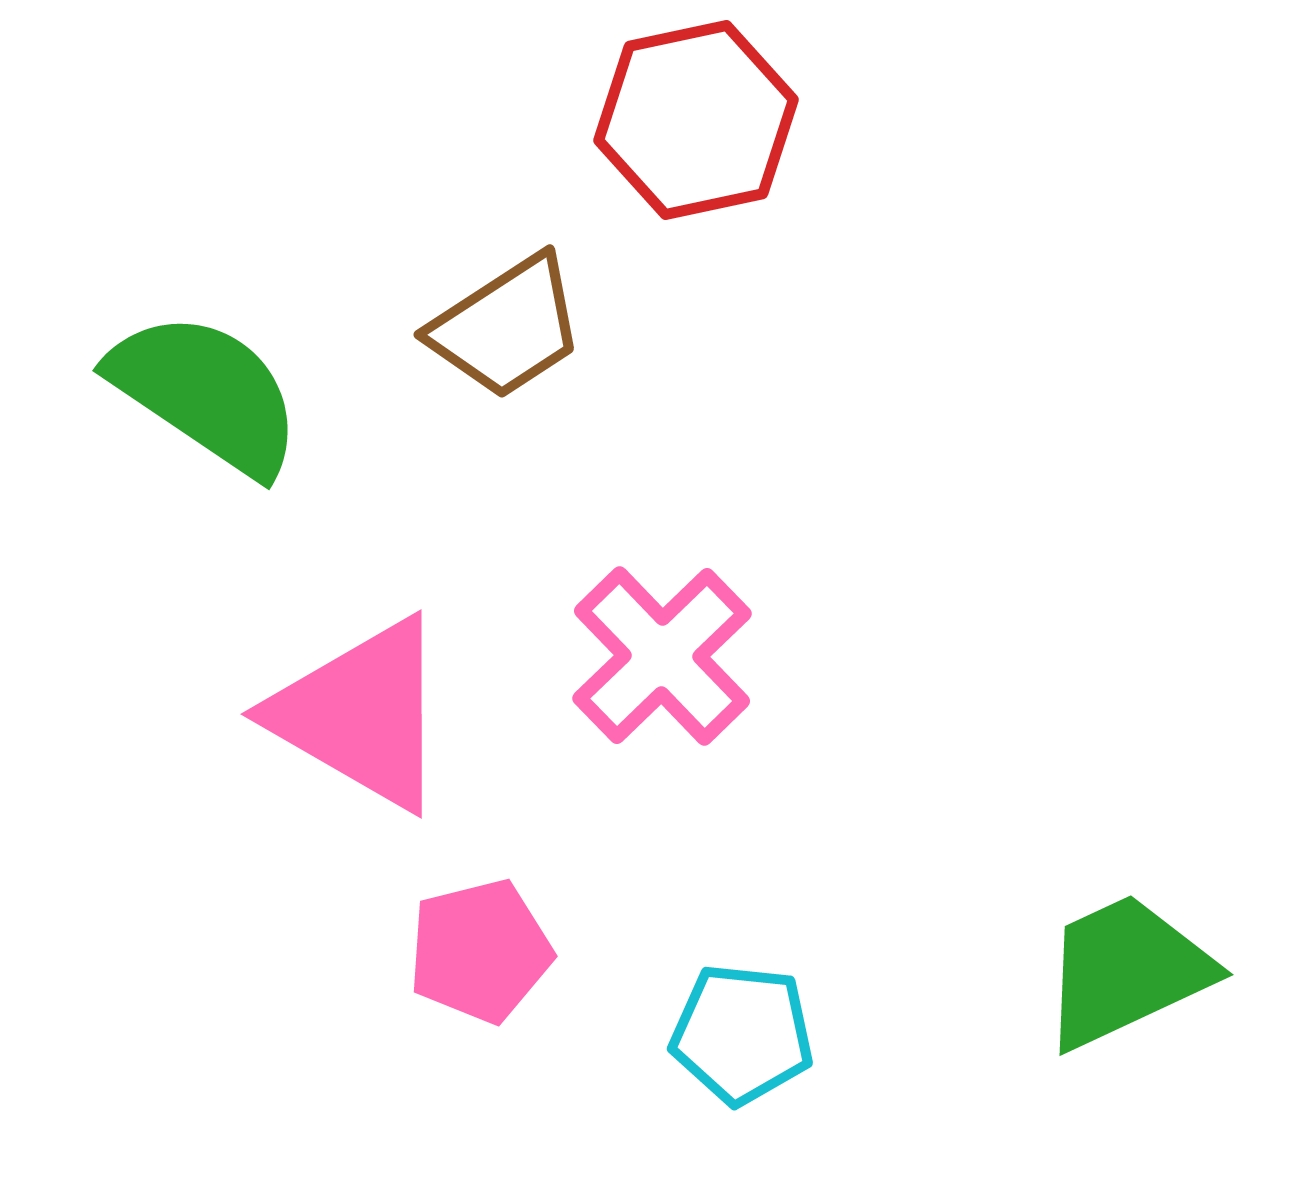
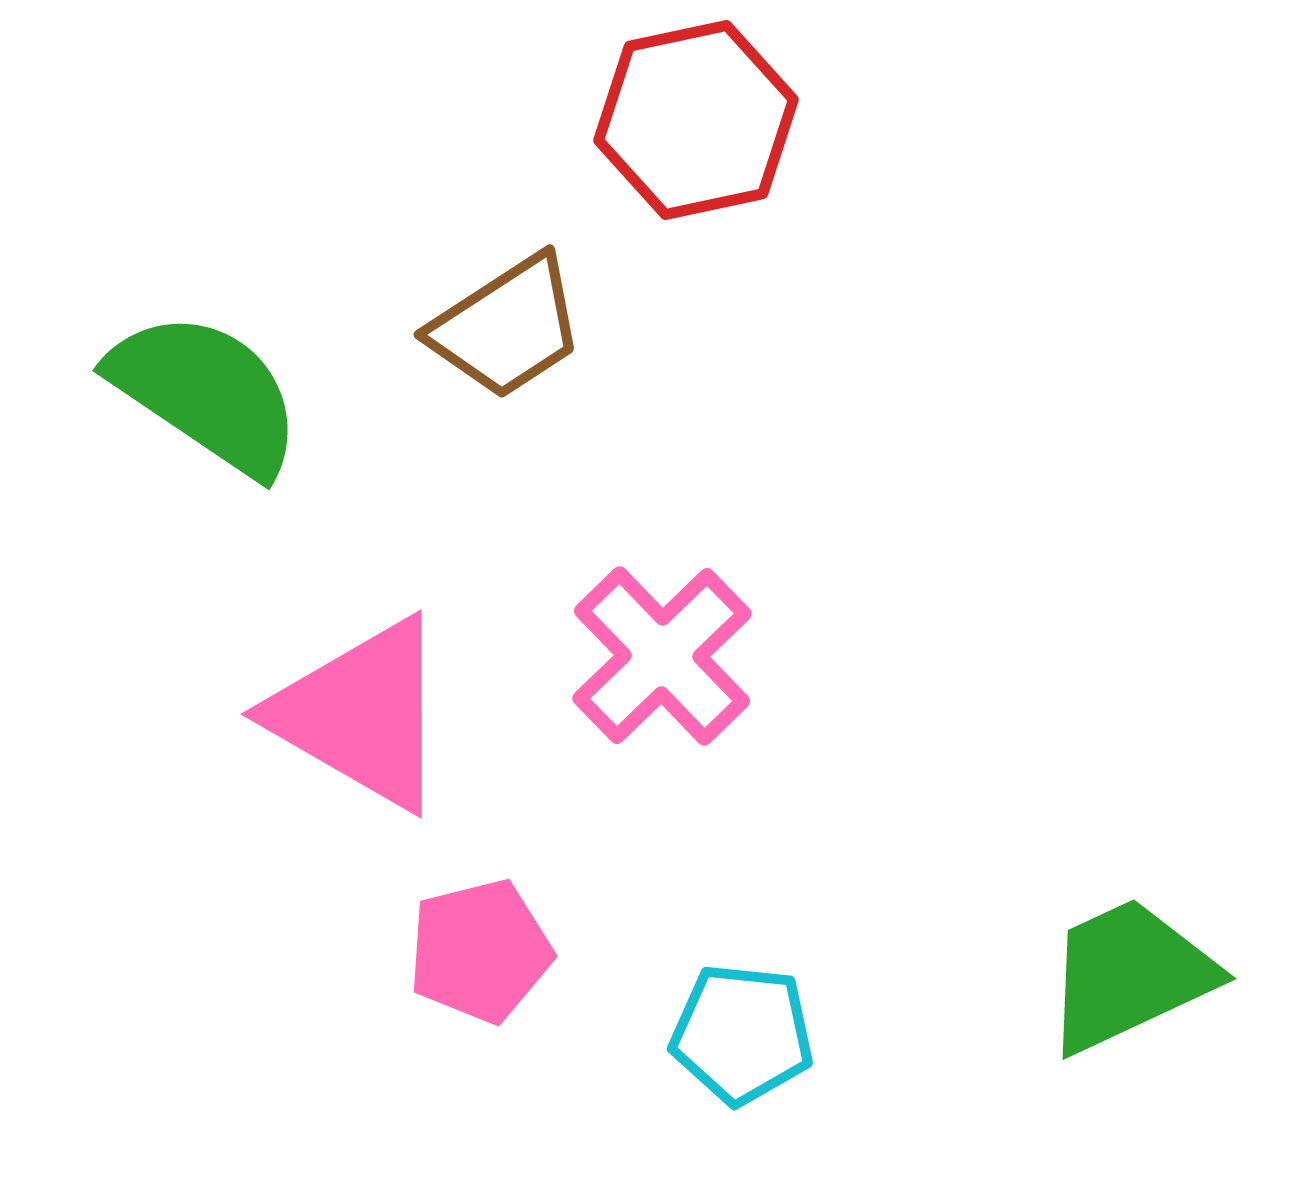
green trapezoid: moved 3 px right, 4 px down
